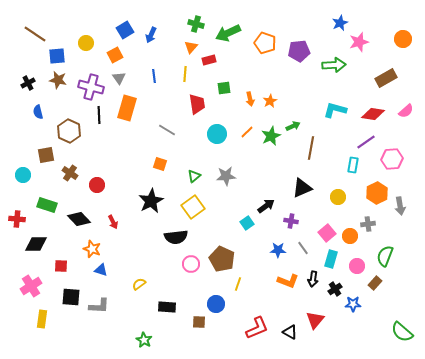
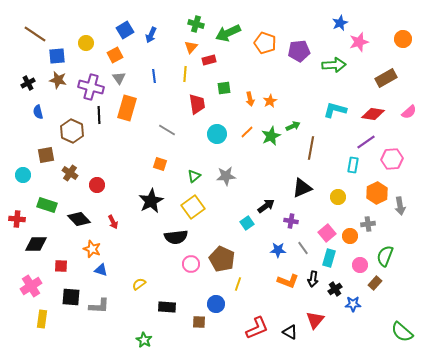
pink semicircle at (406, 111): moved 3 px right, 1 px down
brown hexagon at (69, 131): moved 3 px right
cyan rectangle at (331, 259): moved 2 px left, 1 px up
pink circle at (357, 266): moved 3 px right, 1 px up
